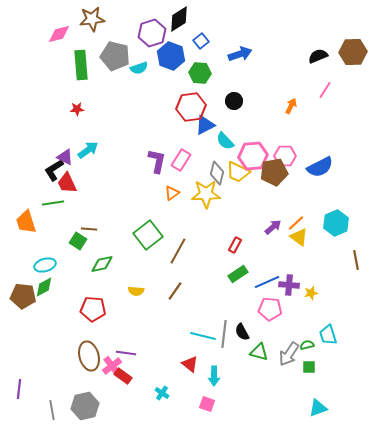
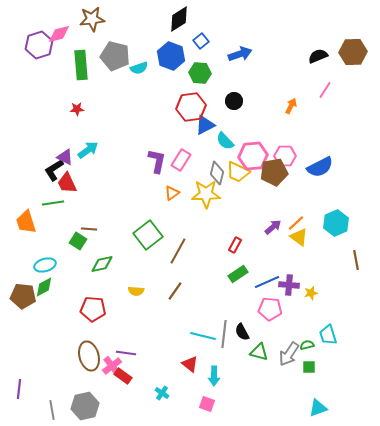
purple hexagon at (152, 33): moved 113 px left, 12 px down
